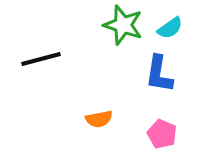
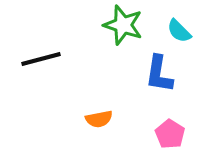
cyan semicircle: moved 9 px right, 3 px down; rotated 80 degrees clockwise
pink pentagon: moved 8 px right; rotated 8 degrees clockwise
